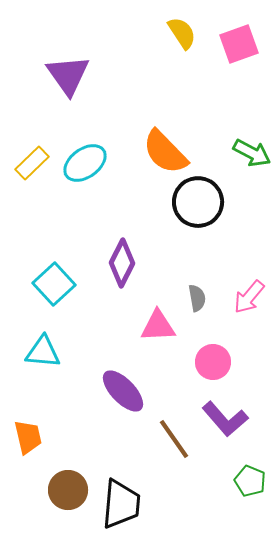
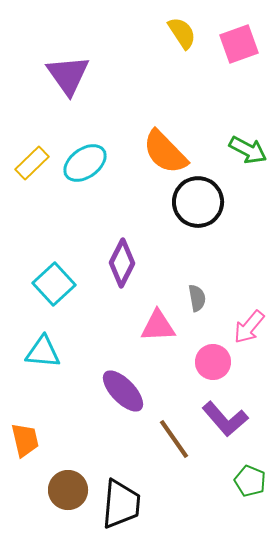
green arrow: moved 4 px left, 3 px up
pink arrow: moved 30 px down
orange trapezoid: moved 3 px left, 3 px down
